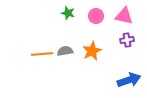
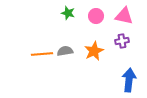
purple cross: moved 5 px left, 1 px down
orange star: moved 2 px right
blue arrow: rotated 65 degrees counterclockwise
